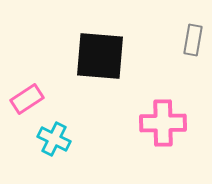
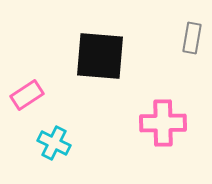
gray rectangle: moved 1 px left, 2 px up
pink rectangle: moved 4 px up
cyan cross: moved 4 px down
